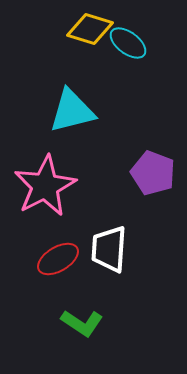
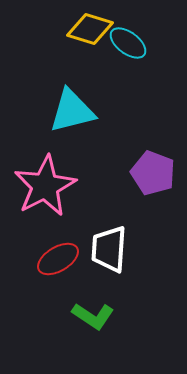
green L-shape: moved 11 px right, 7 px up
